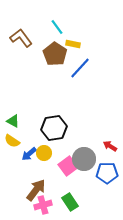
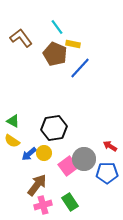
brown pentagon: rotated 10 degrees counterclockwise
brown arrow: moved 1 px right, 5 px up
